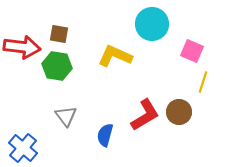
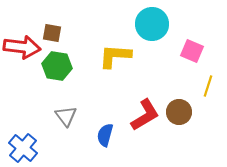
brown square: moved 7 px left, 1 px up
yellow L-shape: rotated 20 degrees counterclockwise
yellow line: moved 5 px right, 4 px down
